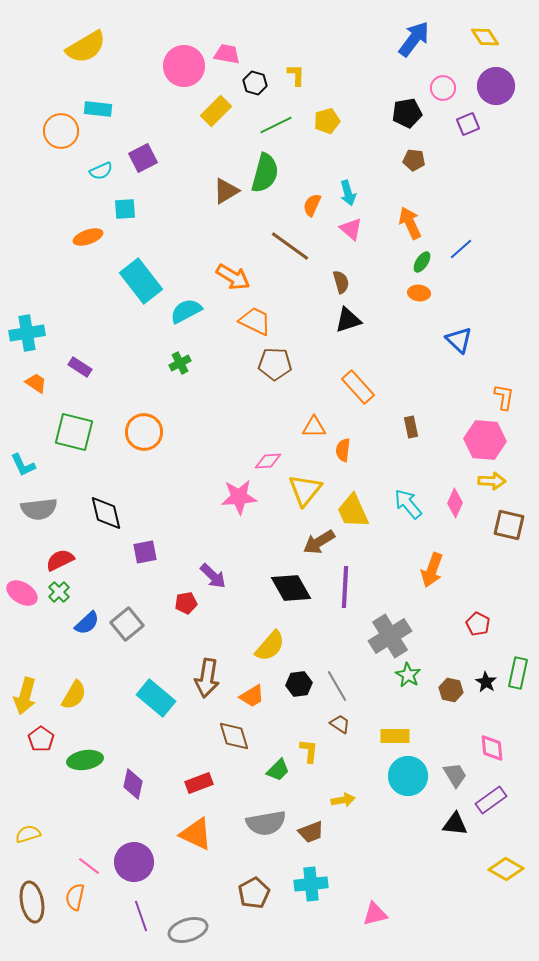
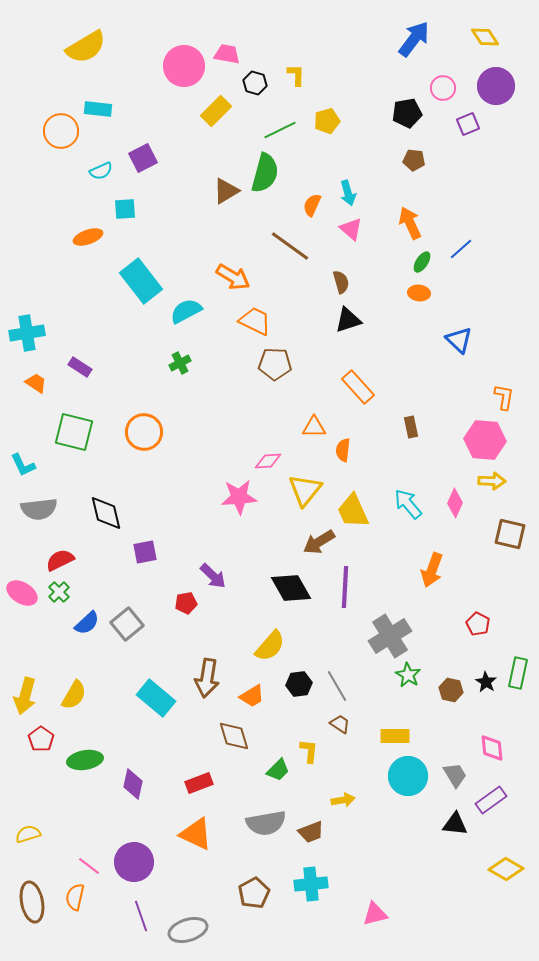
green line at (276, 125): moved 4 px right, 5 px down
brown square at (509, 525): moved 1 px right, 9 px down
